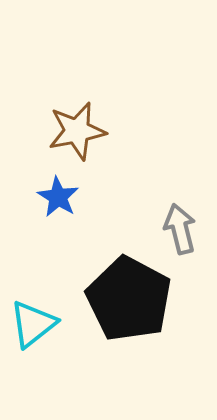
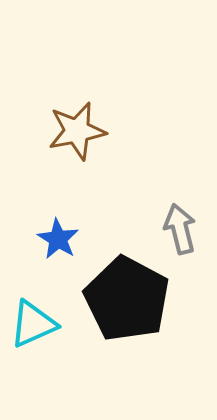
blue star: moved 42 px down
black pentagon: moved 2 px left
cyan triangle: rotated 14 degrees clockwise
